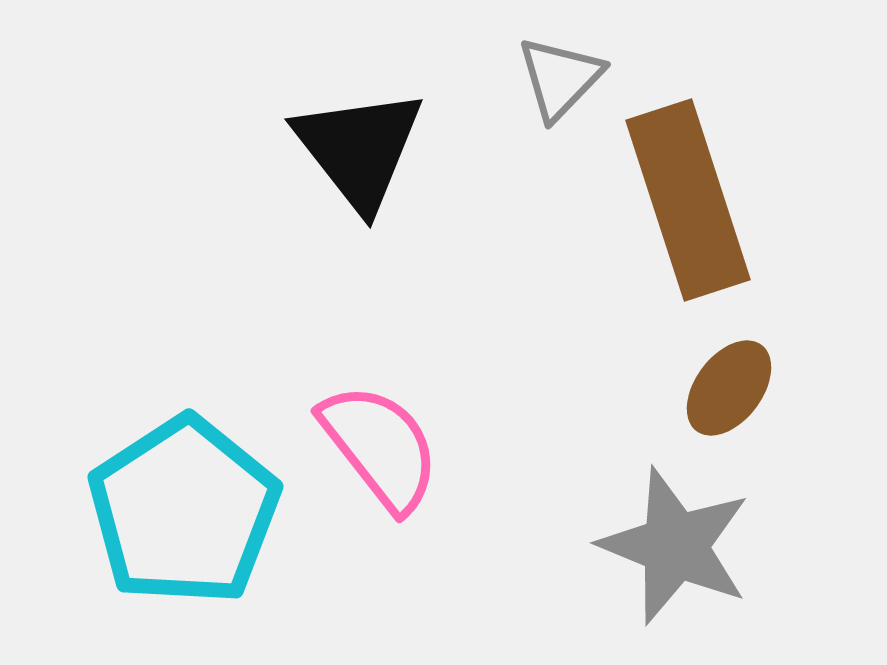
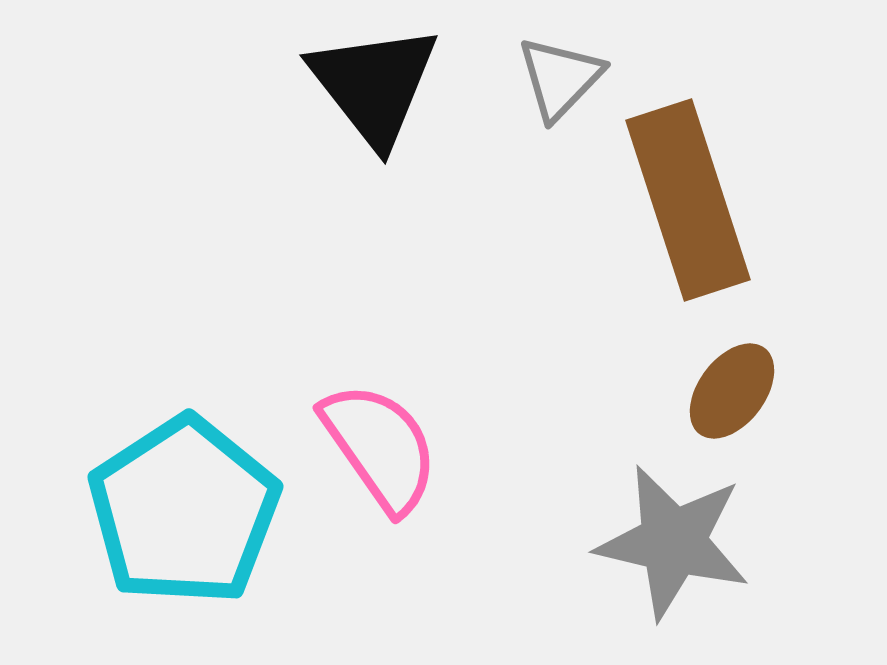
black triangle: moved 15 px right, 64 px up
brown ellipse: moved 3 px right, 3 px down
pink semicircle: rotated 3 degrees clockwise
gray star: moved 2 px left, 4 px up; rotated 9 degrees counterclockwise
